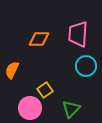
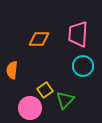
cyan circle: moved 3 px left
orange semicircle: rotated 18 degrees counterclockwise
green triangle: moved 6 px left, 9 px up
